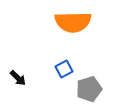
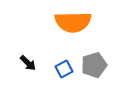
black arrow: moved 10 px right, 15 px up
gray pentagon: moved 5 px right, 24 px up
